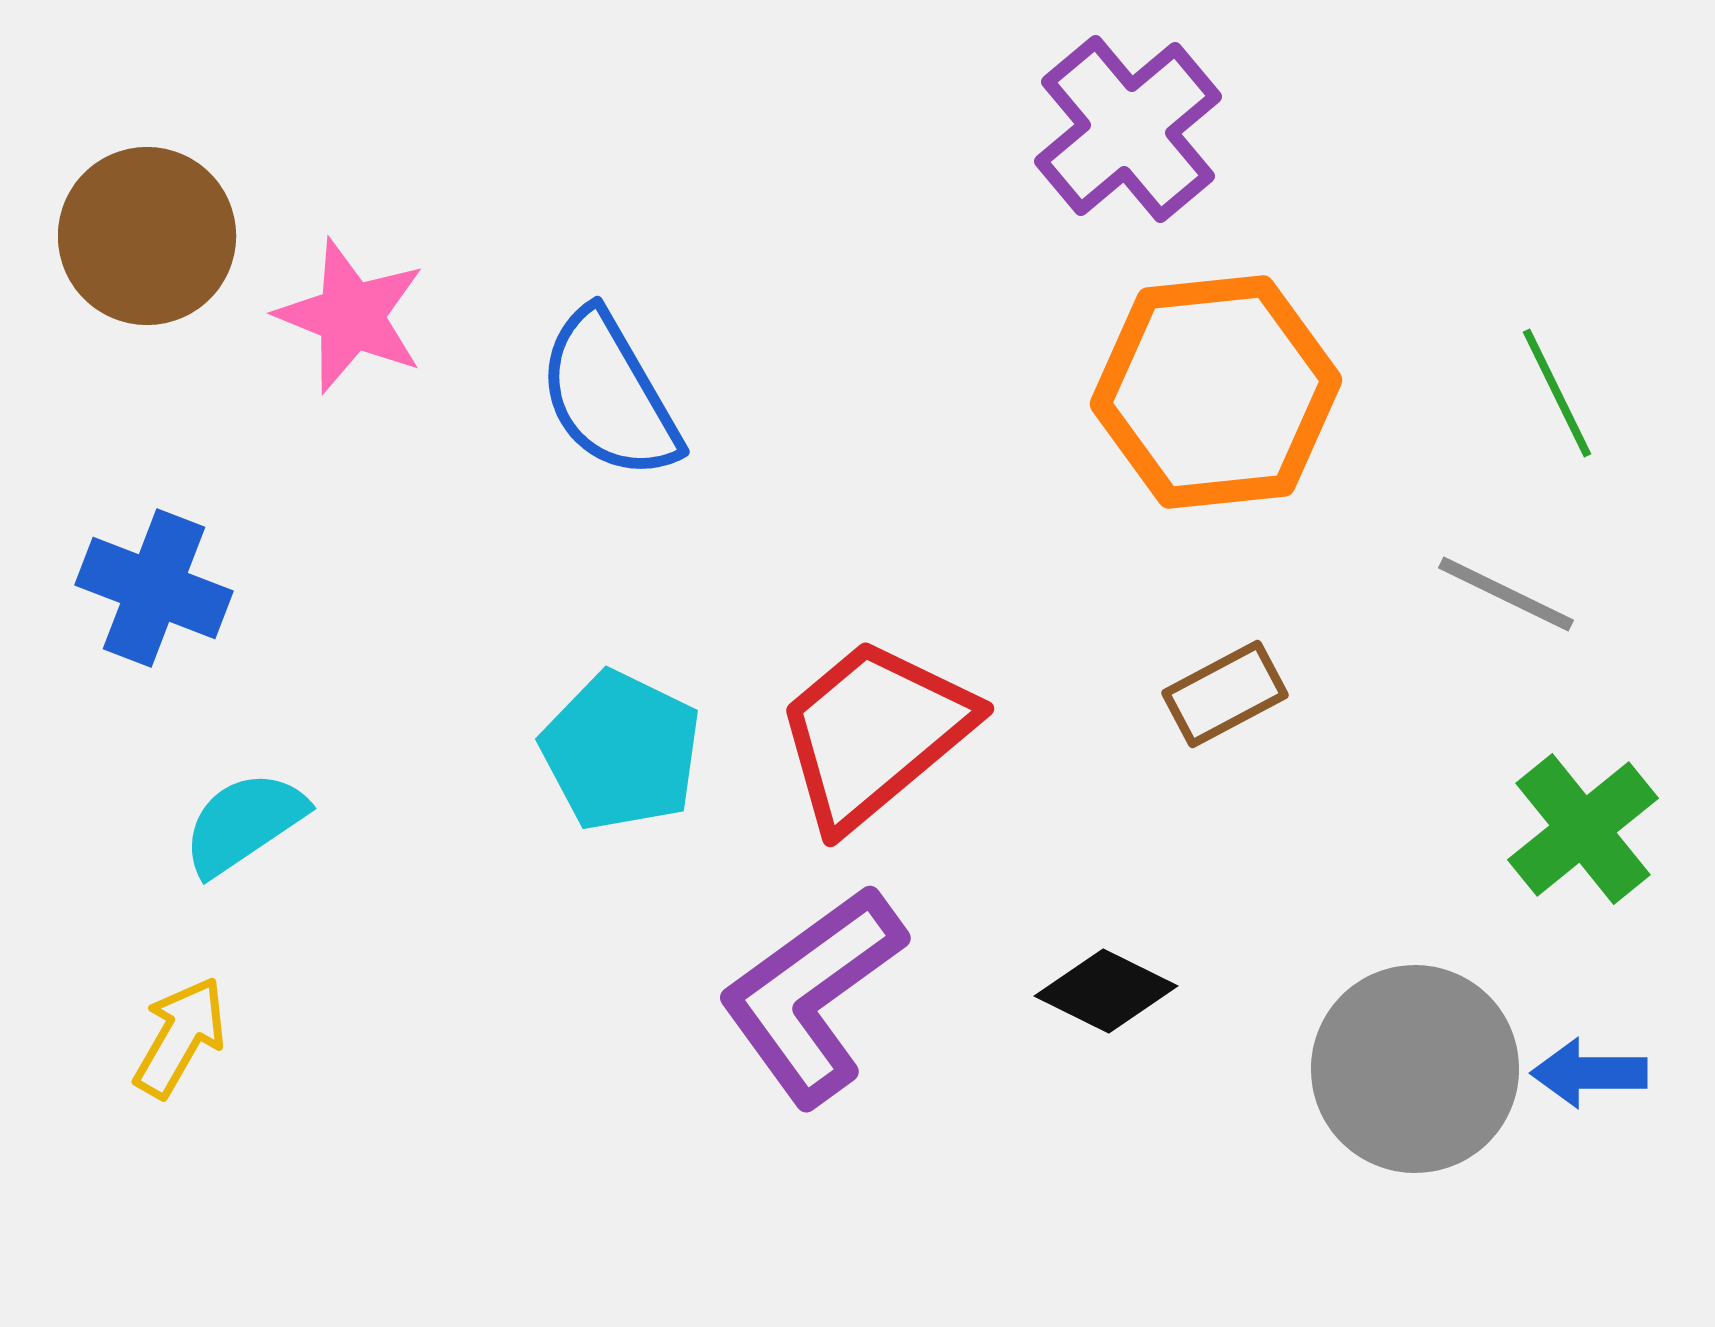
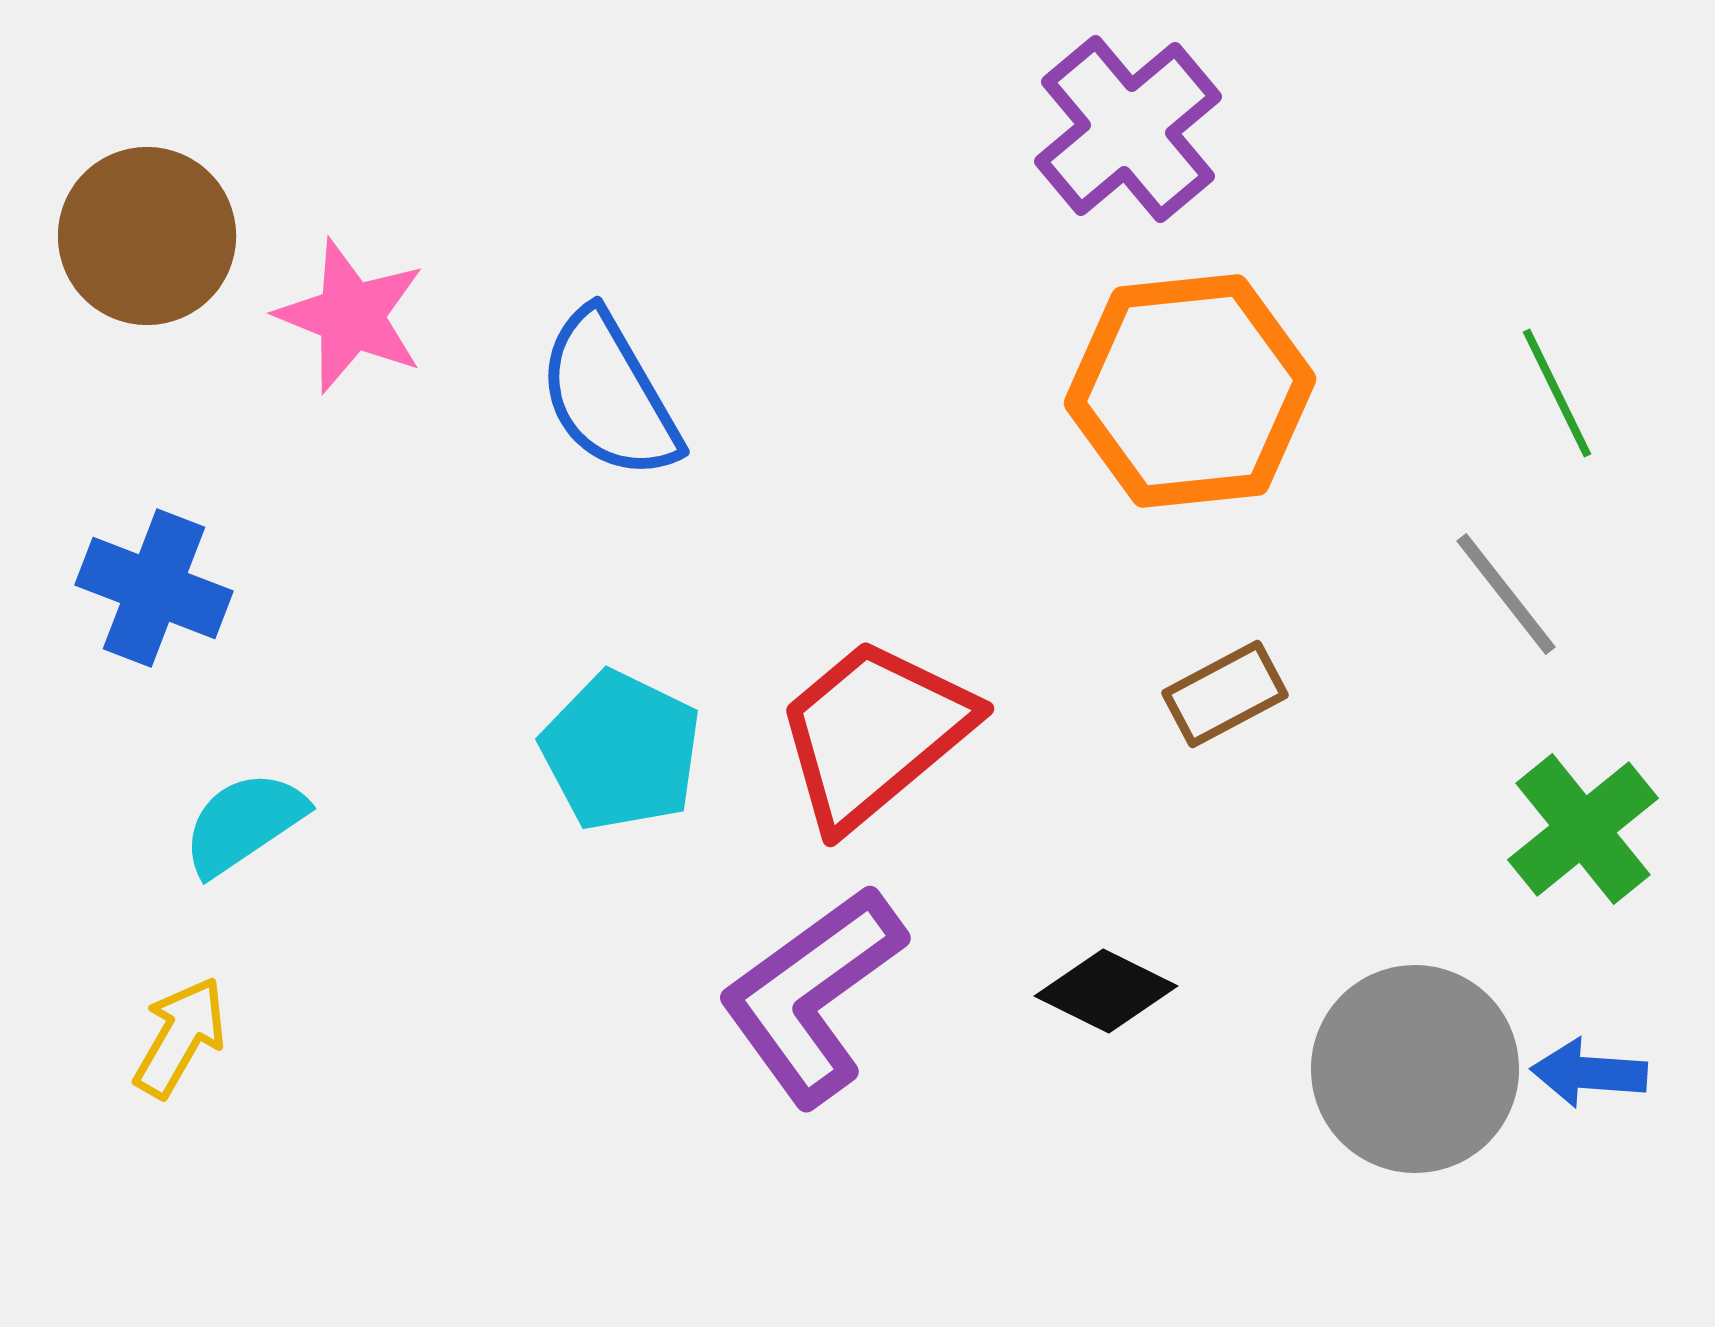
orange hexagon: moved 26 px left, 1 px up
gray line: rotated 26 degrees clockwise
blue arrow: rotated 4 degrees clockwise
